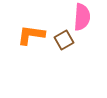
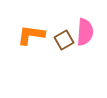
pink semicircle: moved 3 px right, 15 px down
